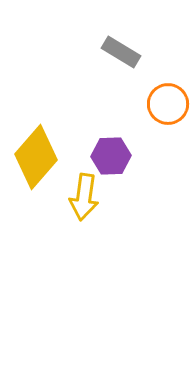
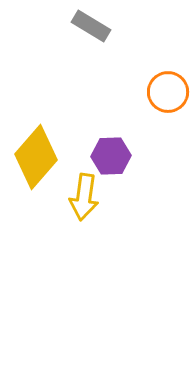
gray rectangle: moved 30 px left, 26 px up
orange circle: moved 12 px up
